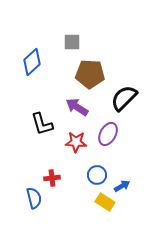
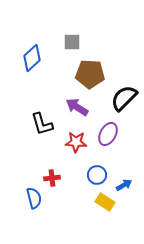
blue diamond: moved 4 px up
blue arrow: moved 2 px right, 1 px up
